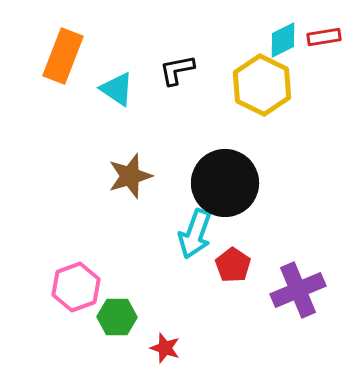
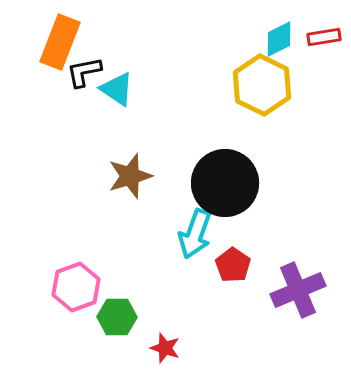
cyan diamond: moved 4 px left, 1 px up
orange rectangle: moved 3 px left, 14 px up
black L-shape: moved 93 px left, 2 px down
